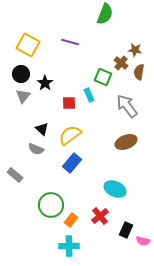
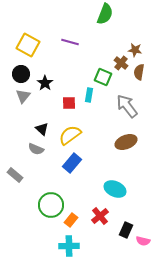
cyan rectangle: rotated 32 degrees clockwise
